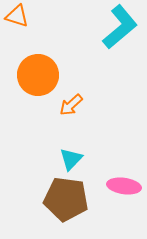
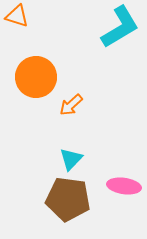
cyan L-shape: rotated 9 degrees clockwise
orange circle: moved 2 px left, 2 px down
brown pentagon: moved 2 px right
